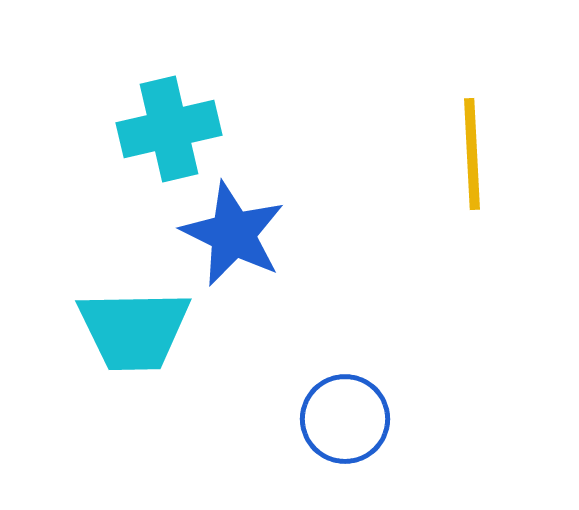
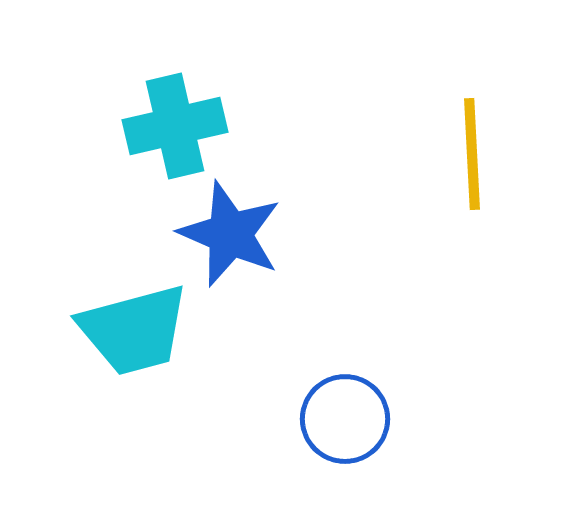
cyan cross: moved 6 px right, 3 px up
blue star: moved 3 px left; rotated 3 degrees counterclockwise
cyan trapezoid: rotated 14 degrees counterclockwise
